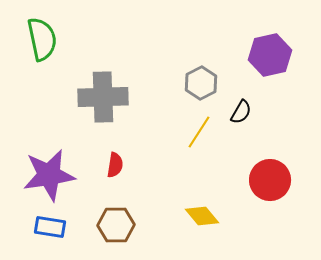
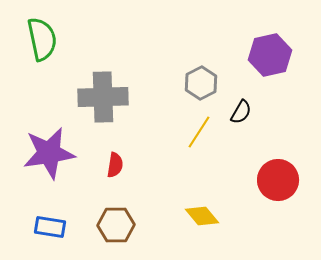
purple star: moved 22 px up
red circle: moved 8 px right
